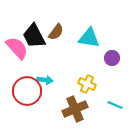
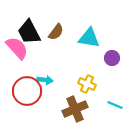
black trapezoid: moved 5 px left, 4 px up
